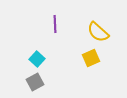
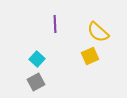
yellow square: moved 1 px left, 2 px up
gray square: moved 1 px right
